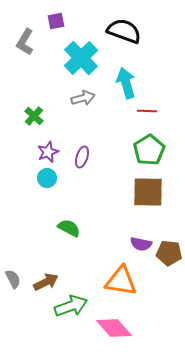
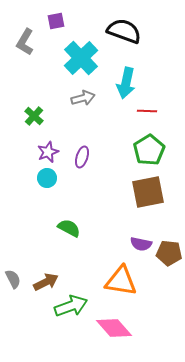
cyan arrow: rotated 152 degrees counterclockwise
brown square: rotated 12 degrees counterclockwise
